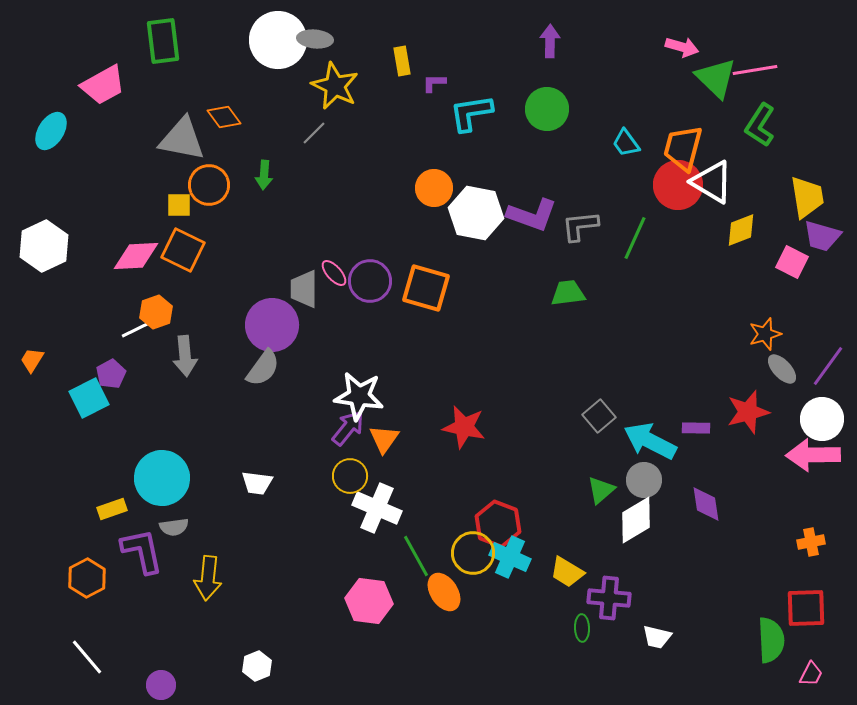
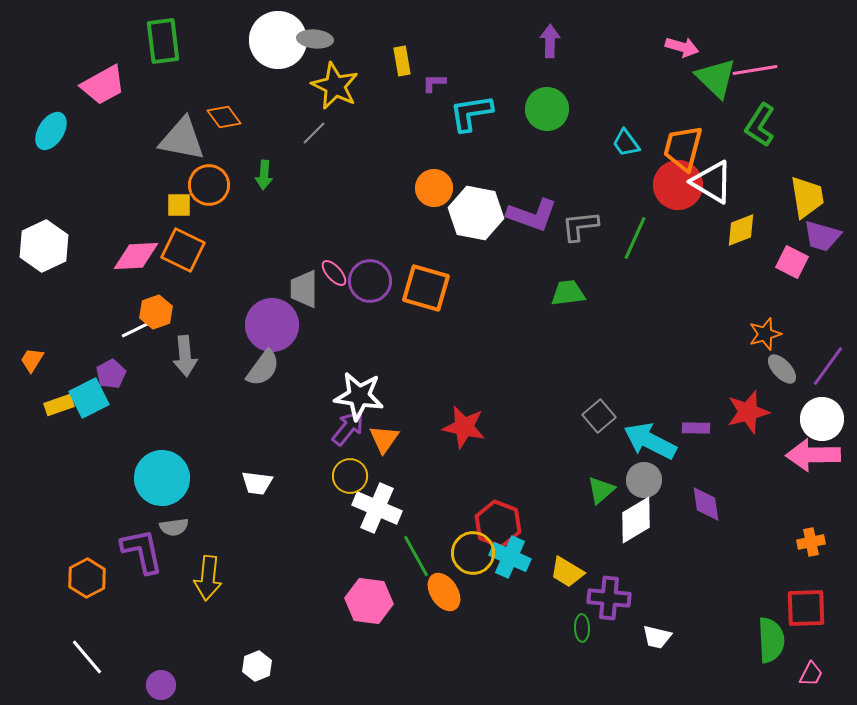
yellow rectangle at (112, 509): moved 53 px left, 104 px up
